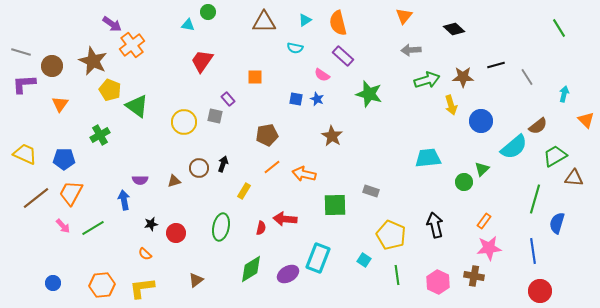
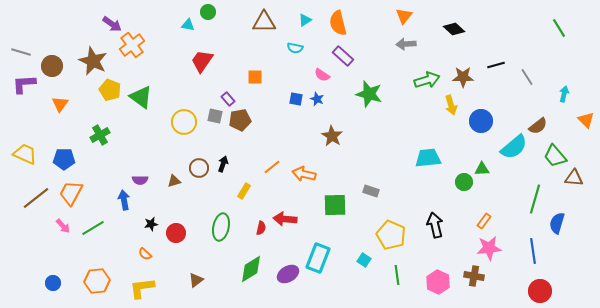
gray arrow at (411, 50): moved 5 px left, 6 px up
green triangle at (137, 106): moved 4 px right, 9 px up
brown pentagon at (267, 135): moved 27 px left, 15 px up
green trapezoid at (555, 156): rotated 100 degrees counterclockwise
green triangle at (482, 169): rotated 42 degrees clockwise
orange hexagon at (102, 285): moved 5 px left, 4 px up
